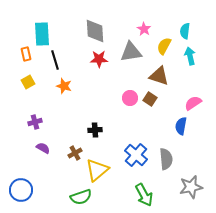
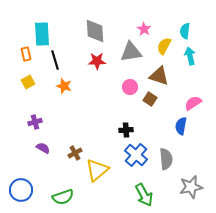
red star: moved 2 px left, 2 px down
pink circle: moved 11 px up
black cross: moved 31 px right
green semicircle: moved 18 px left
